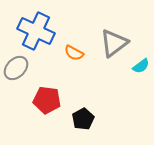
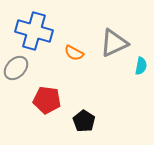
blue cross: moved 2 px left; rotated 9 degrees counterclockwise
gray triangle: rotated 12 degrees clockwise
cyan semicircle: rotated 42 degrees counterclockwise
black pentagon: moved 1 px right, 2 px down; rotated 10 degrees counterclockwise
